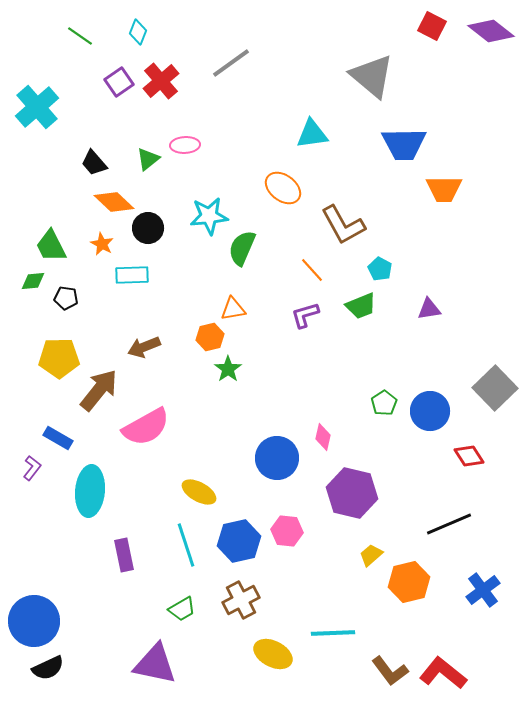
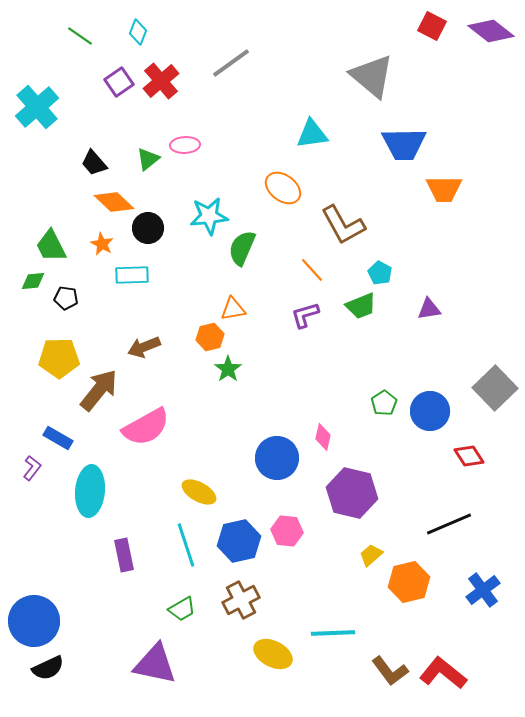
cyan pentagon at (380, 269): moved 4 px down
